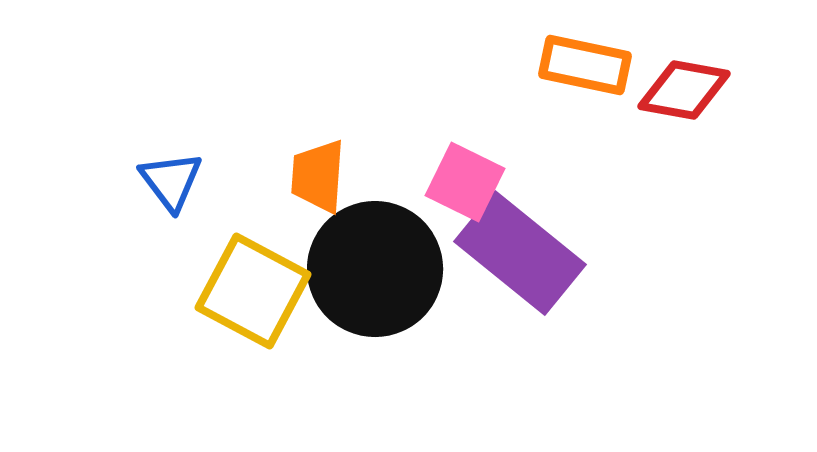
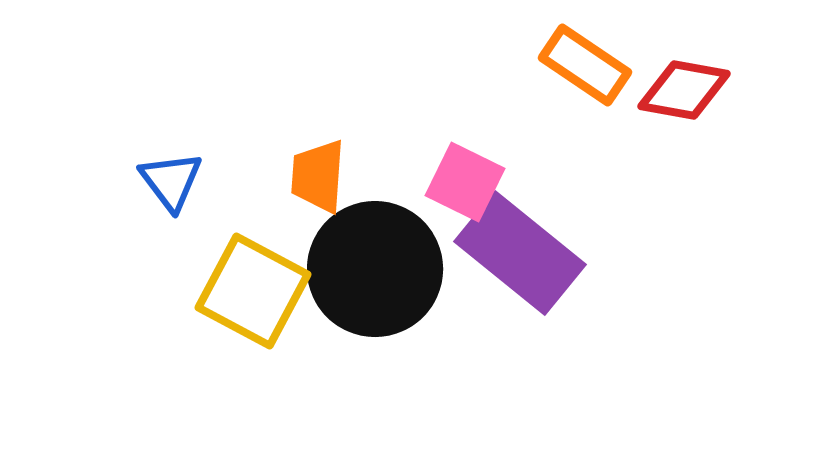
orange rectangle: rotated 22 degrees clockwise
